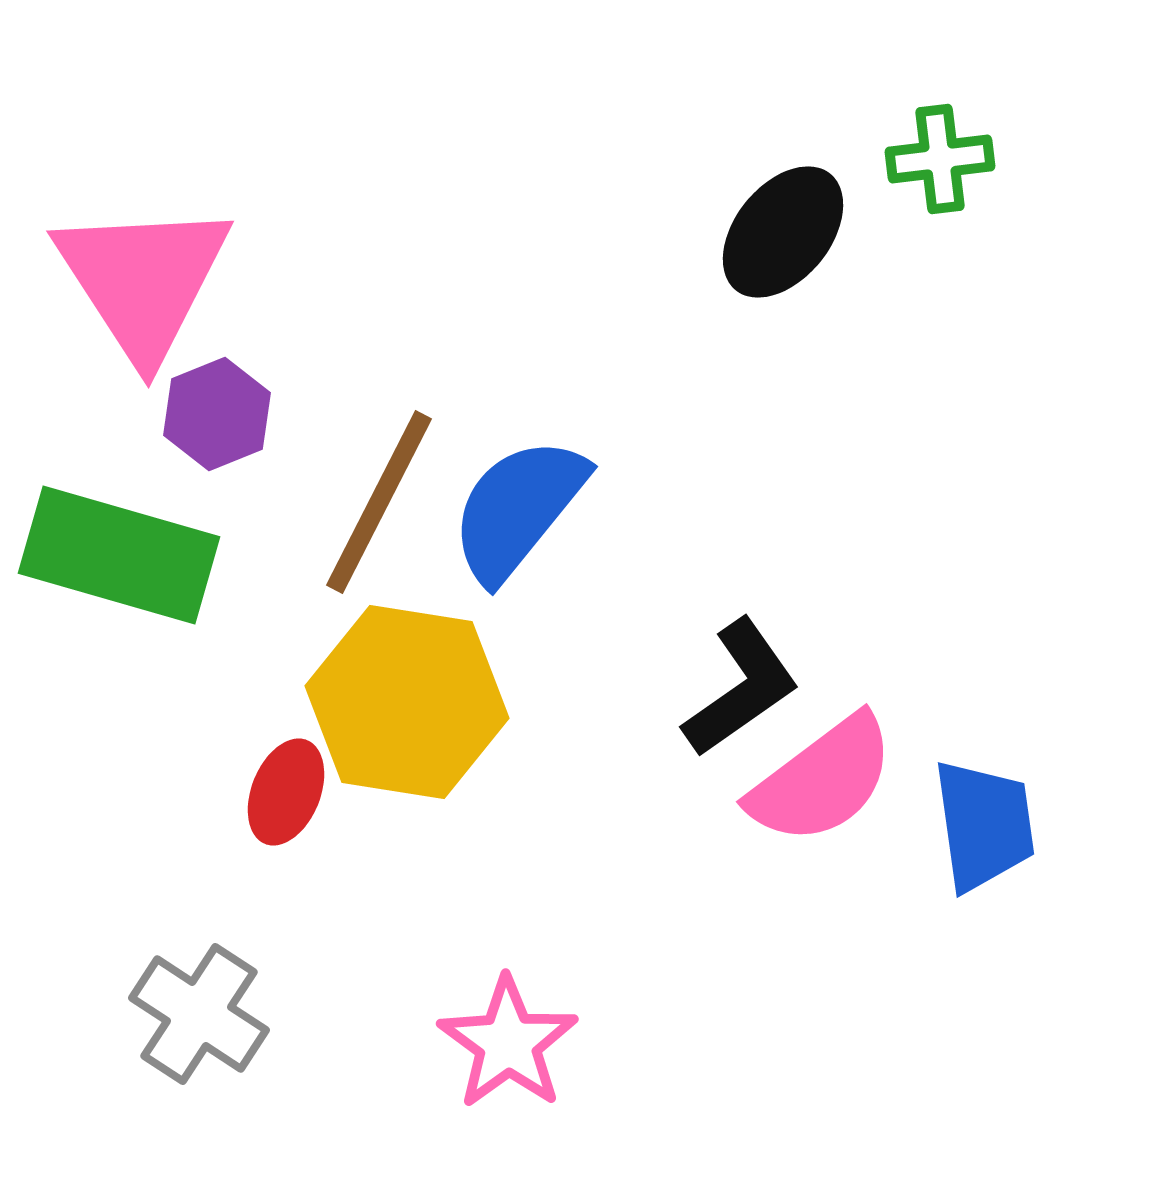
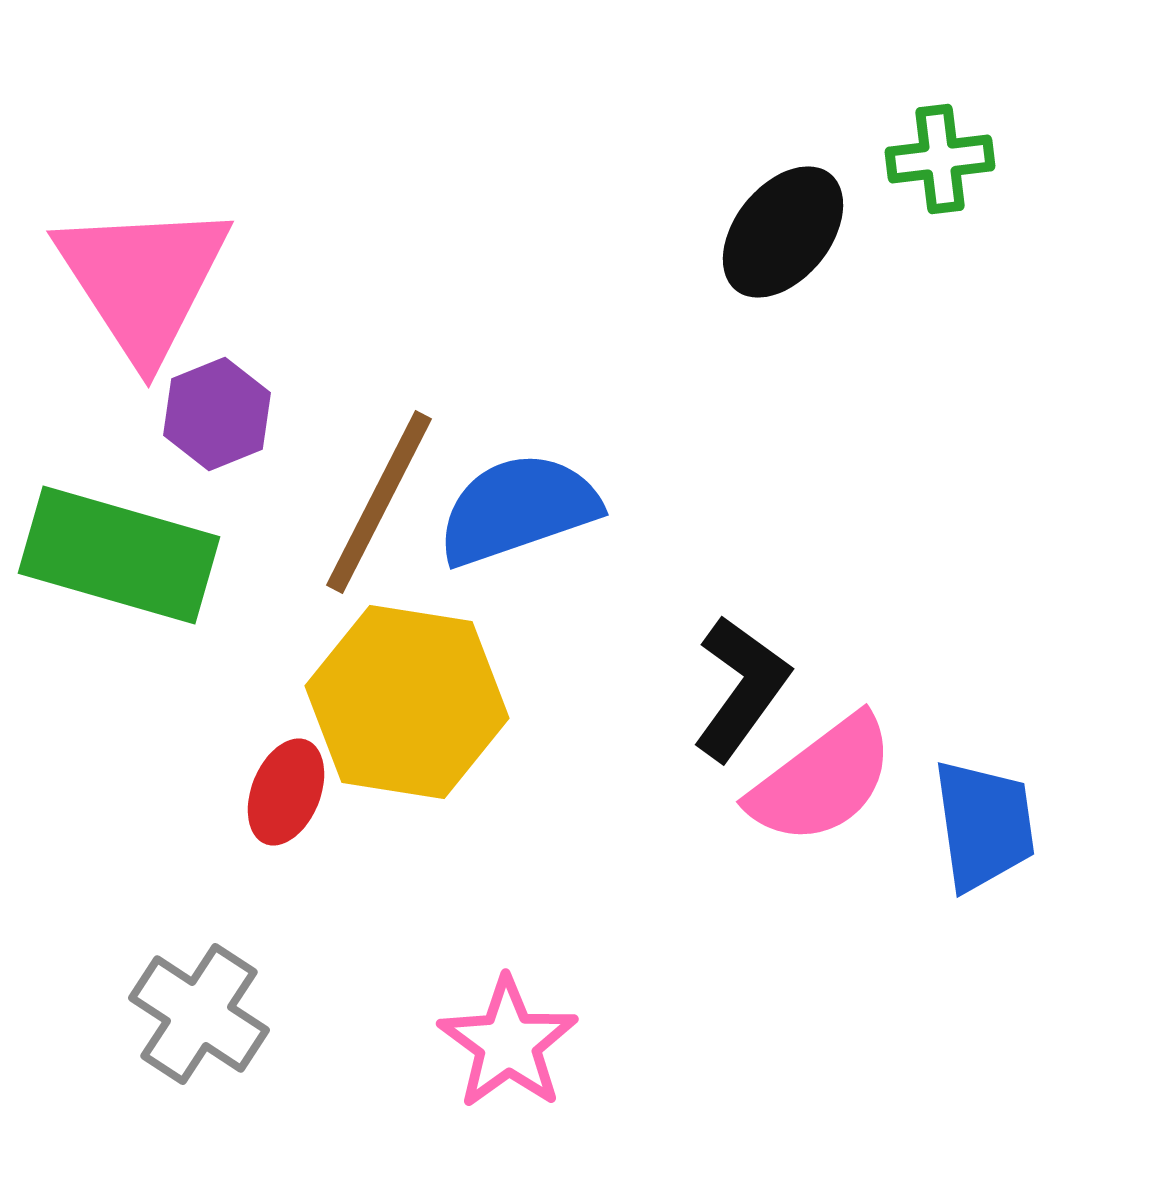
blue semicircle: rotated 32 degrees clockwise
black L-shape: rotated 19 degrees counterclockwise
